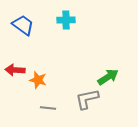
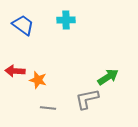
red arrow: moved 1 px down
